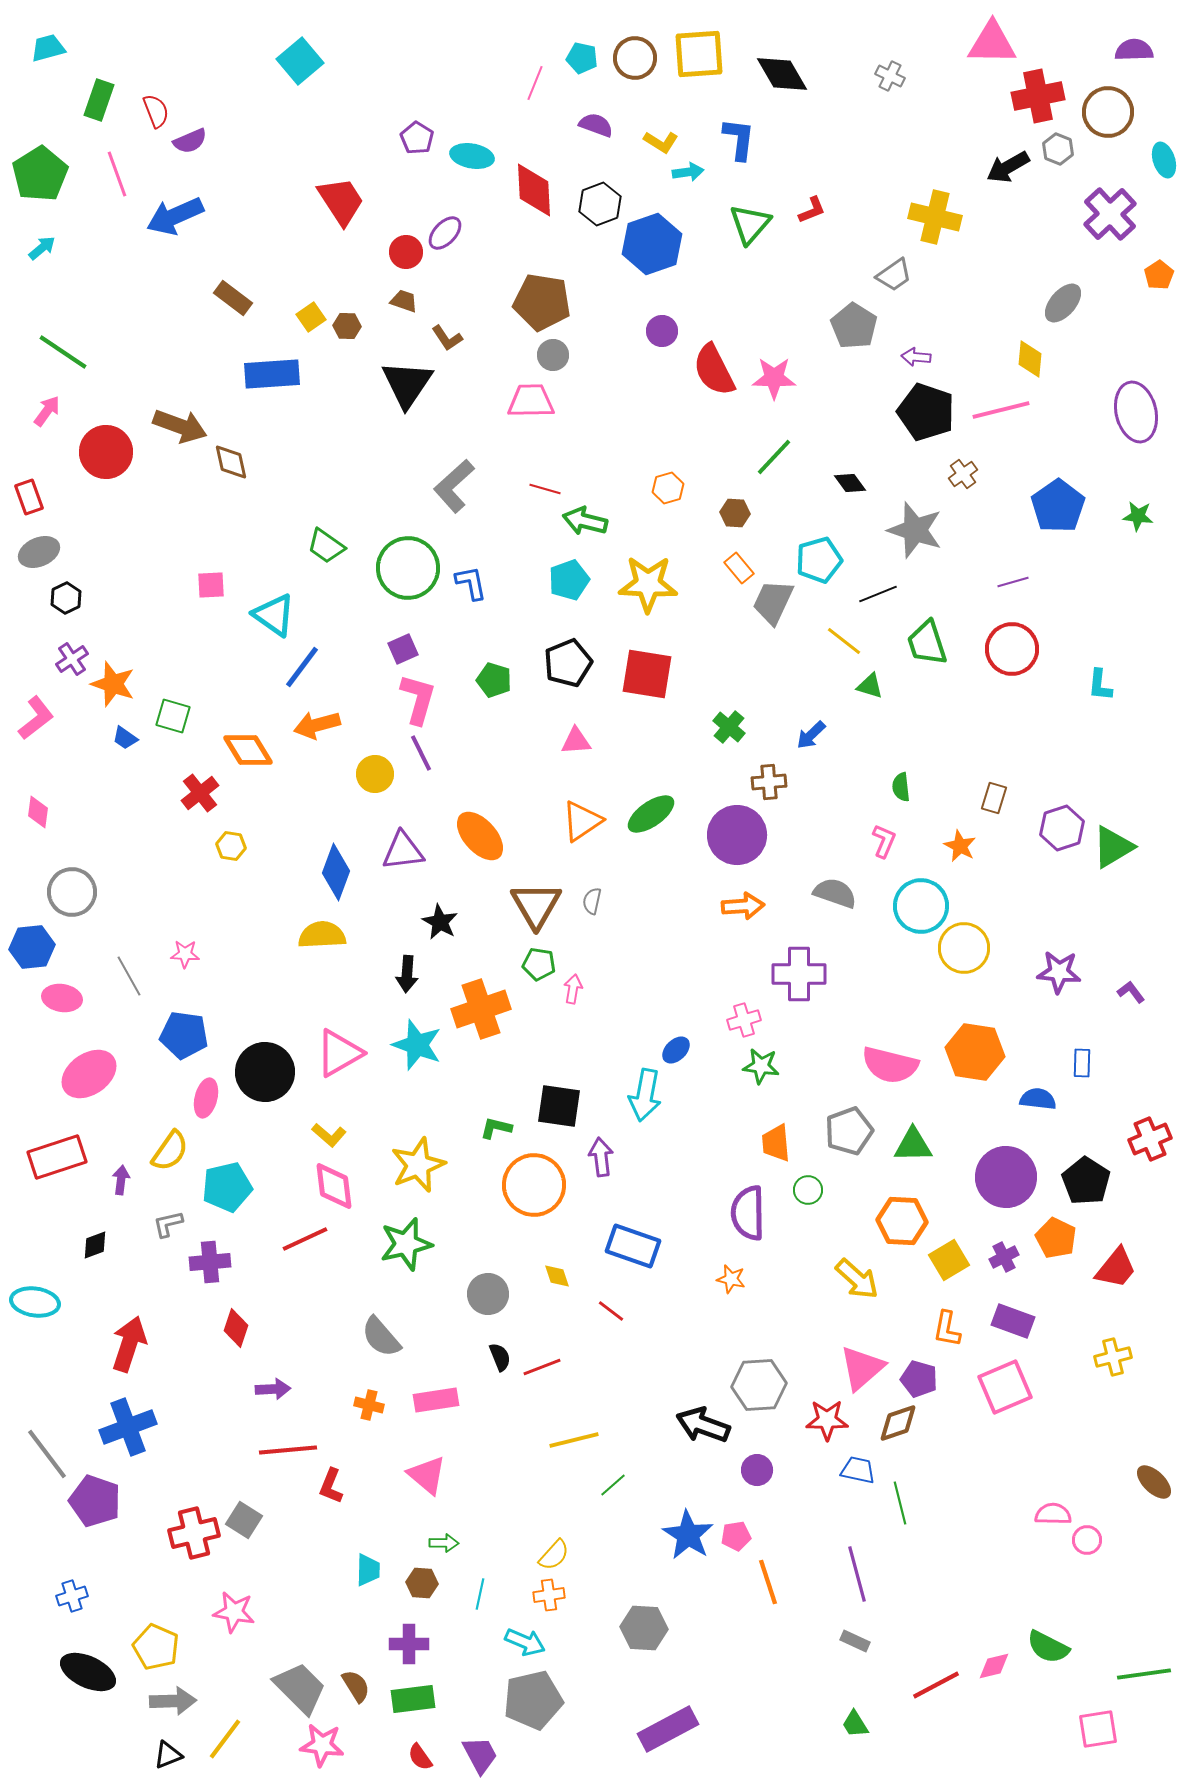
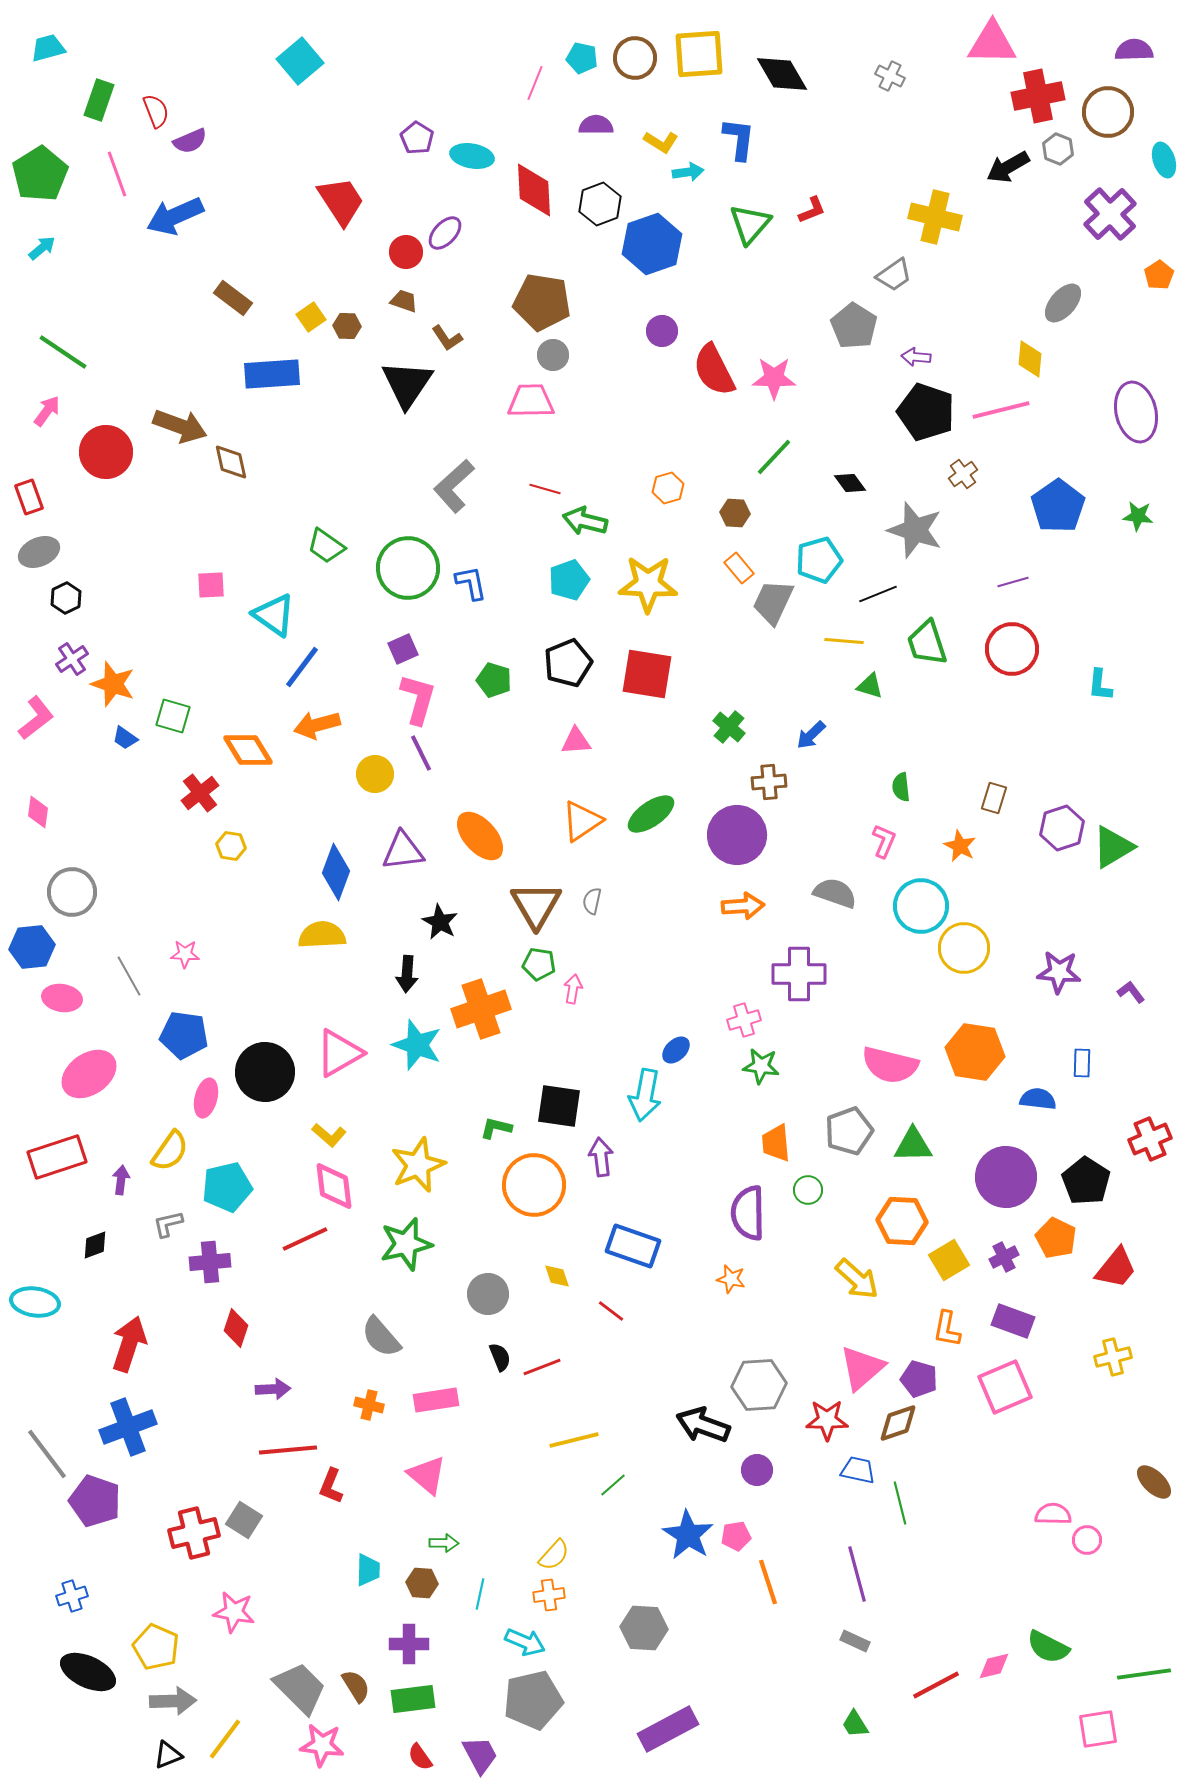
purple semicircle at (596, 125): rotated 20 degrees counterclockwise
yellow line at (844, 641): rotated 33 degrees counterclockwise
